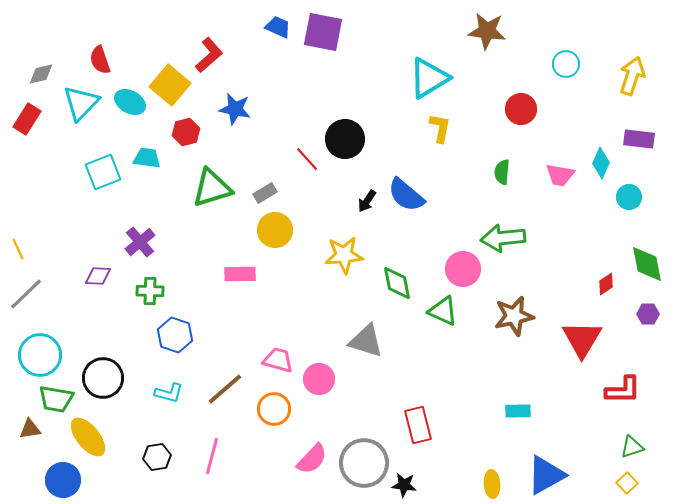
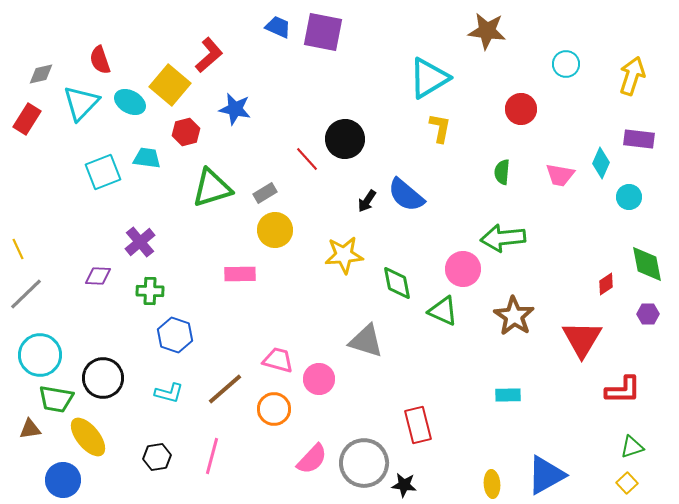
brown star at (514, 316): rotated 27 degrees counterclockwise
cyan rectangle at (518, 411): moved 10 px left, 16 px up
